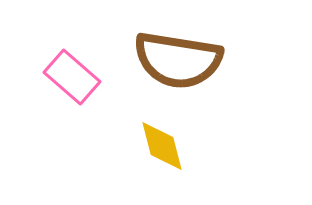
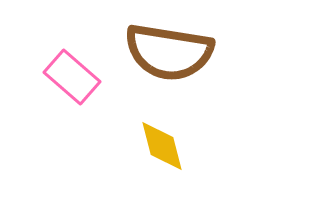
brown semicircle: moved 9 px left, 8 px up
